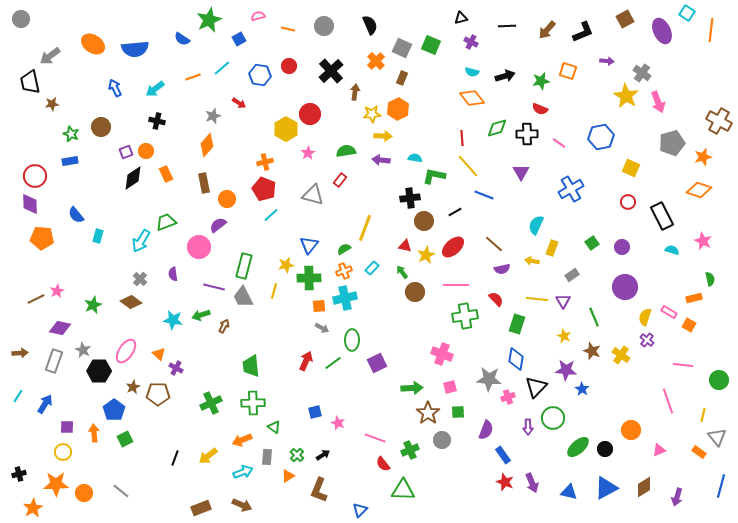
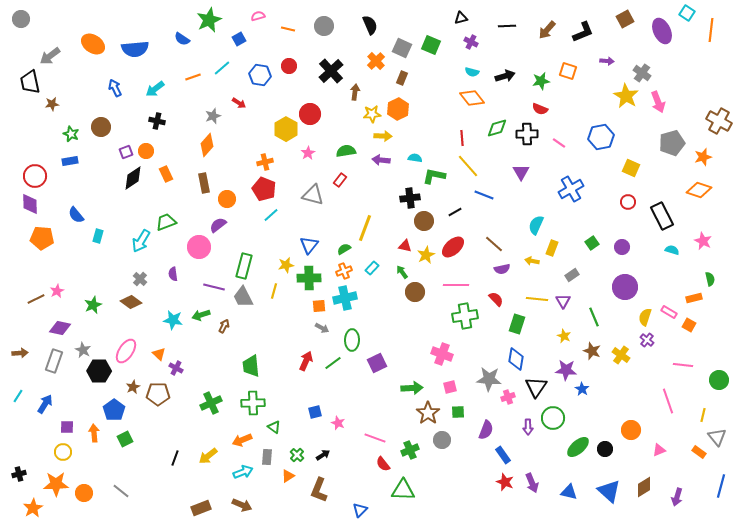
black triangle at (536, 387): rotated 10 degrees counterclockwise
blue triangle at (606, 488): moved 3 px right, 3 px down; rotated 50 degrees counterclockwise
